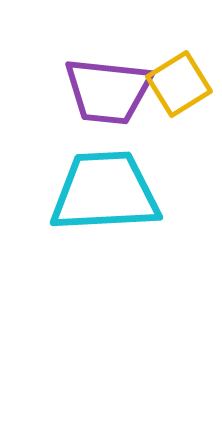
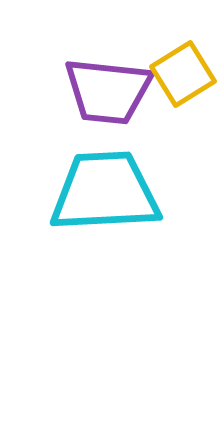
yellow square: moved 4 px right, 10 px up
